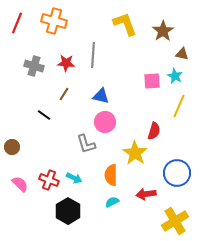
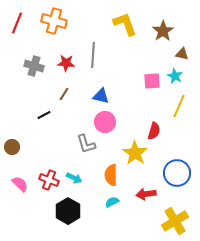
black line: rotated 64 degrees counterclockwise
